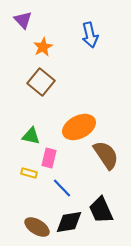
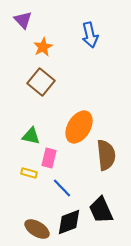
orange ellipse: rotated 32 degrees counterclockwise
brown semicircle: rotated 28 degrees clockwise
black diamond: rotated 12 degrees counterclockwise
brown ellipse: moved 2 px down
